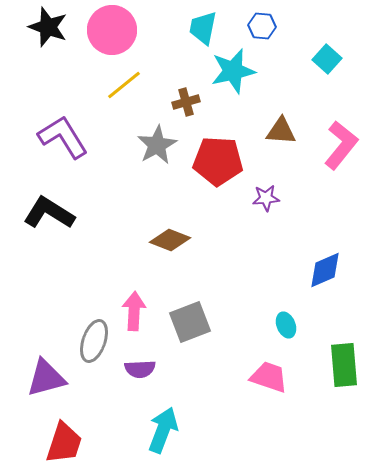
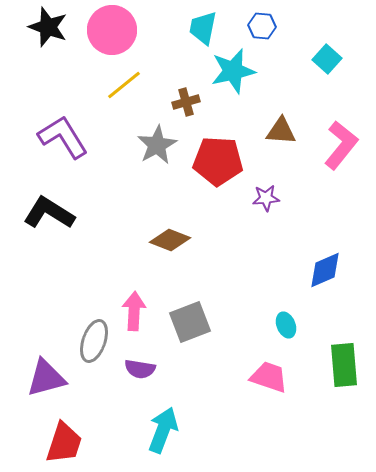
purple semicircle: rotated 12 degrees clockwise
